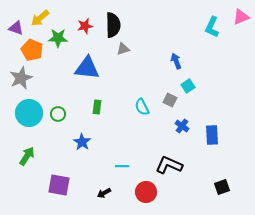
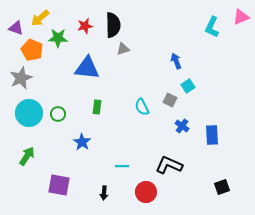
black arrow: rotated 56 degrees counterclockwise
